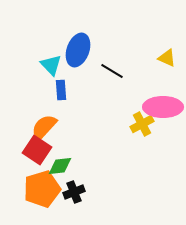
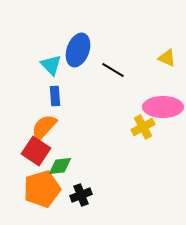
black line: moved 1 px right, 1 px up
blue rectangle: moved 6 px left, 6 px down
yellow cross: moved 1 px right, 3 px down
red square: moved 1 px left, 1 px down
black cross: moved 7 px right, 3 px down
